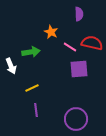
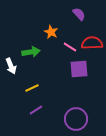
purple semicircle: rotated 40 degrees counterclockwise
red semicircle: rotated 15 degrees counterclockwise
purple line: rotated 64 degrees clockwise
